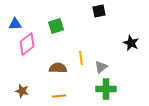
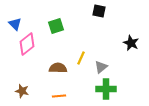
black square: rotated 24 degrees clockwise
blue triangle: rotated 48 degrees clockwise
yellow line: rotated 32 degrees clockwise
